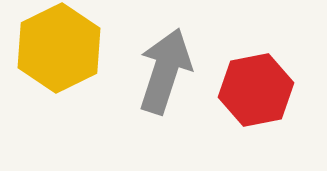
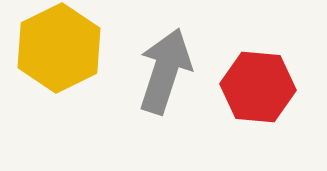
red hexagon: moved 2 px right, 3 px up; rotated 16 degrees clockwise
